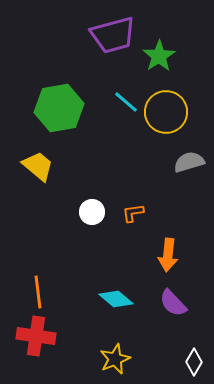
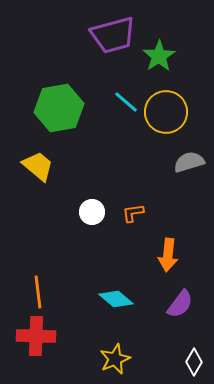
purple semicircle: moved 7 px right, 1 px down; rotated 100 degrees counterclockwise
red cross: rotated 6 degrees counterclockwise
